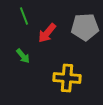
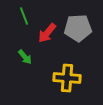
gray pentagon: moved 7 px left, 1 px down
green arrow: moved 2 px right, 1 px down
